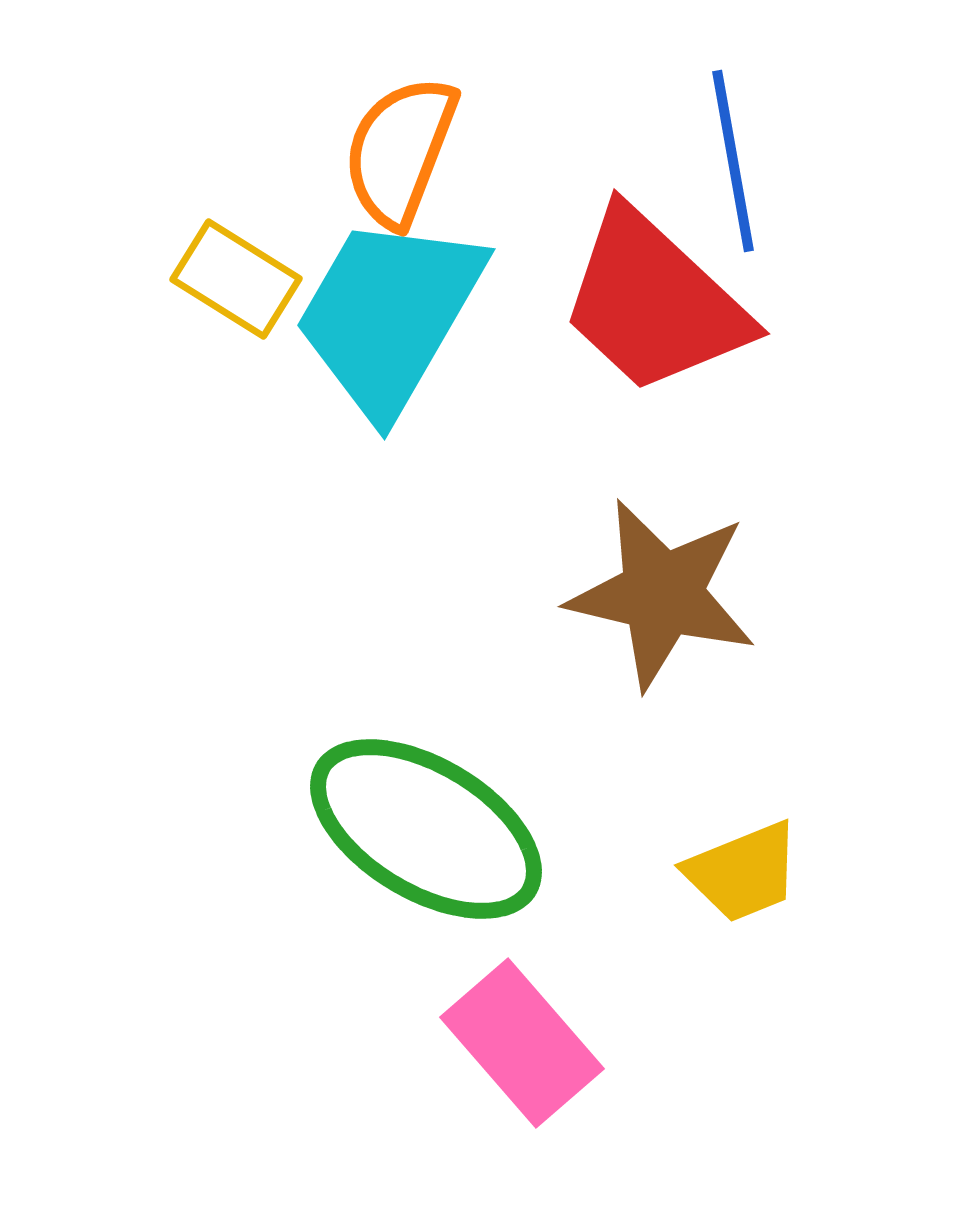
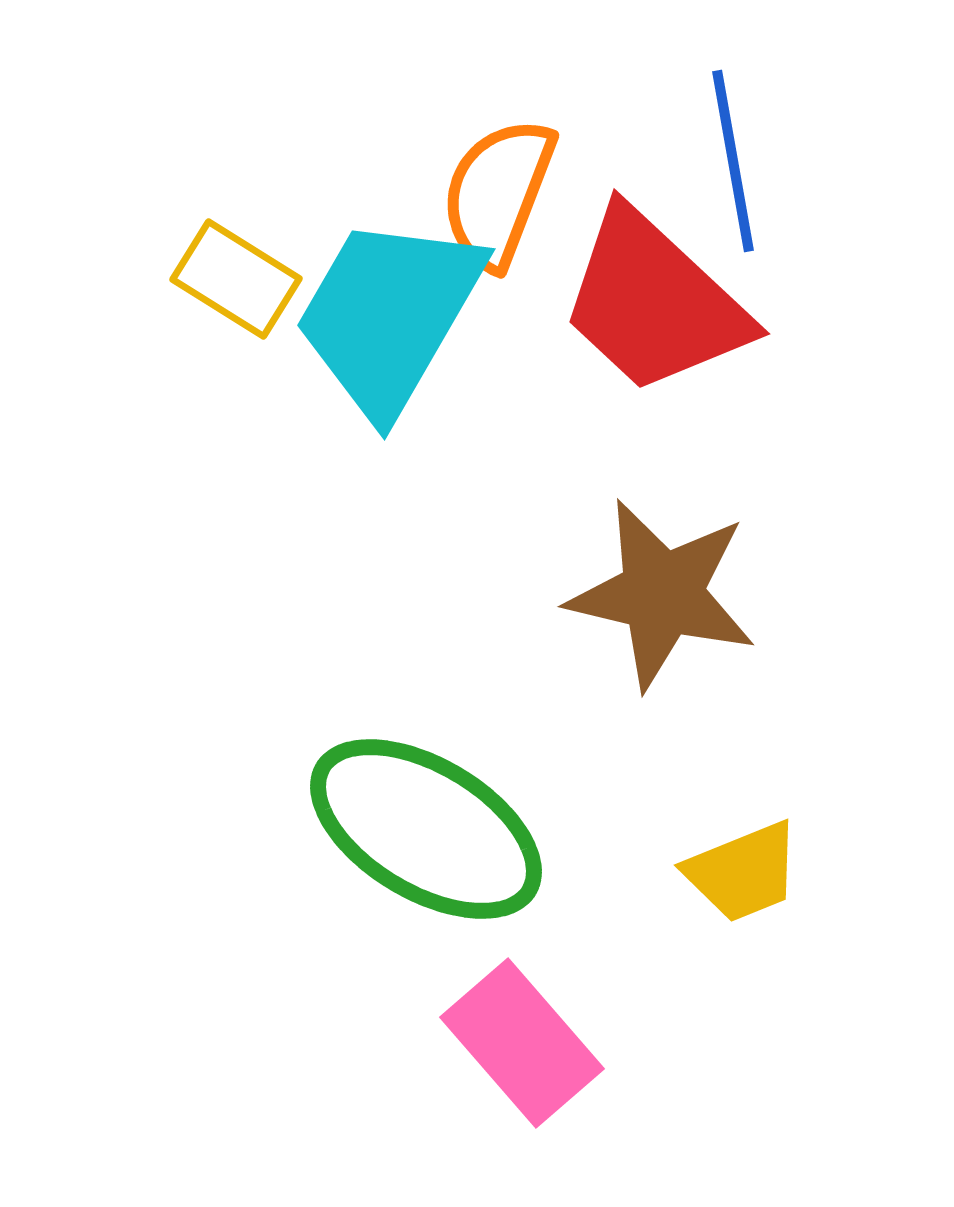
orange semicircle: moved 98 px right, 42 px down
